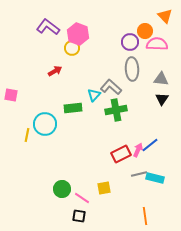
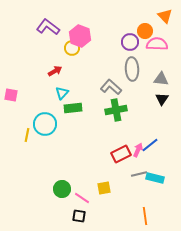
pink hexagon: moved 2 px right, 2 px down
cyan triangle: moved 32 px left, 2 px up
